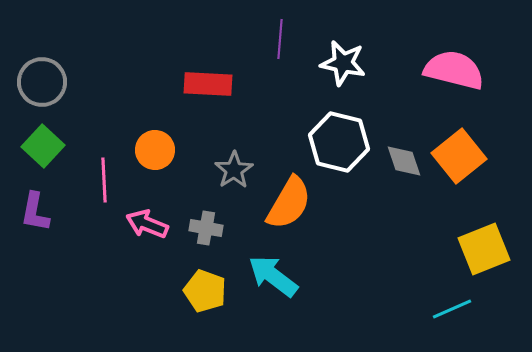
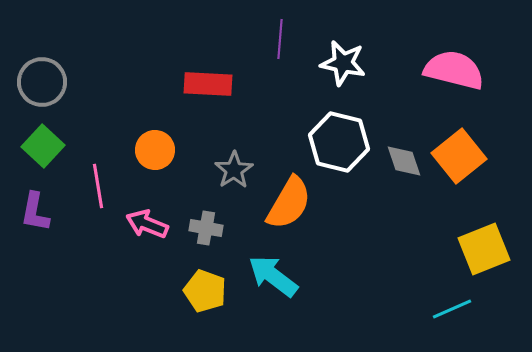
pink line: moved 6 px left, 6 px down; rotated 6 degrees counterclockwise
